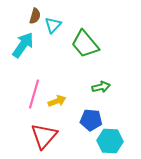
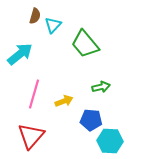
cyan arrow: moved 3 px left, 9 px down; rotated 16 degrees clockwise
yellow arrow: moved 7 px right
red triangle: moved 13 px left
